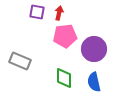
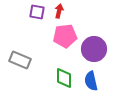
red arrow: moved 2 px up
gray rectangle: moved 1 px up
blue semicircle: moved 3 px left, 1 px up
